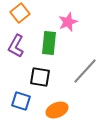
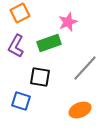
orange square: rotated 12 degrees clockwise
green rectangle: rotated 65 degrees clockwise
gray line: moved 3 px up
orange ellipse: moved 23 px right
